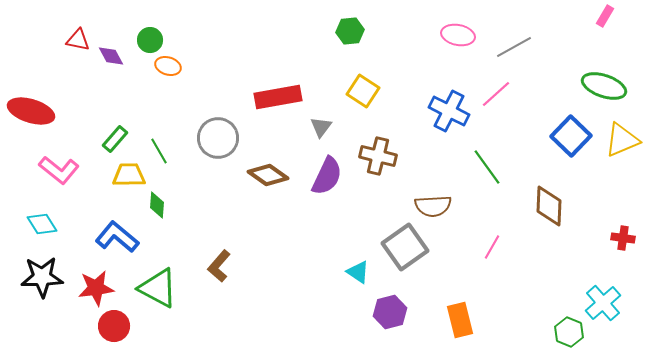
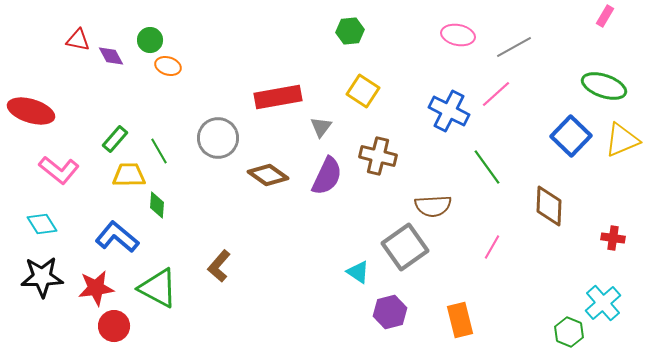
red cross at (623, 238): moved 10 px left
